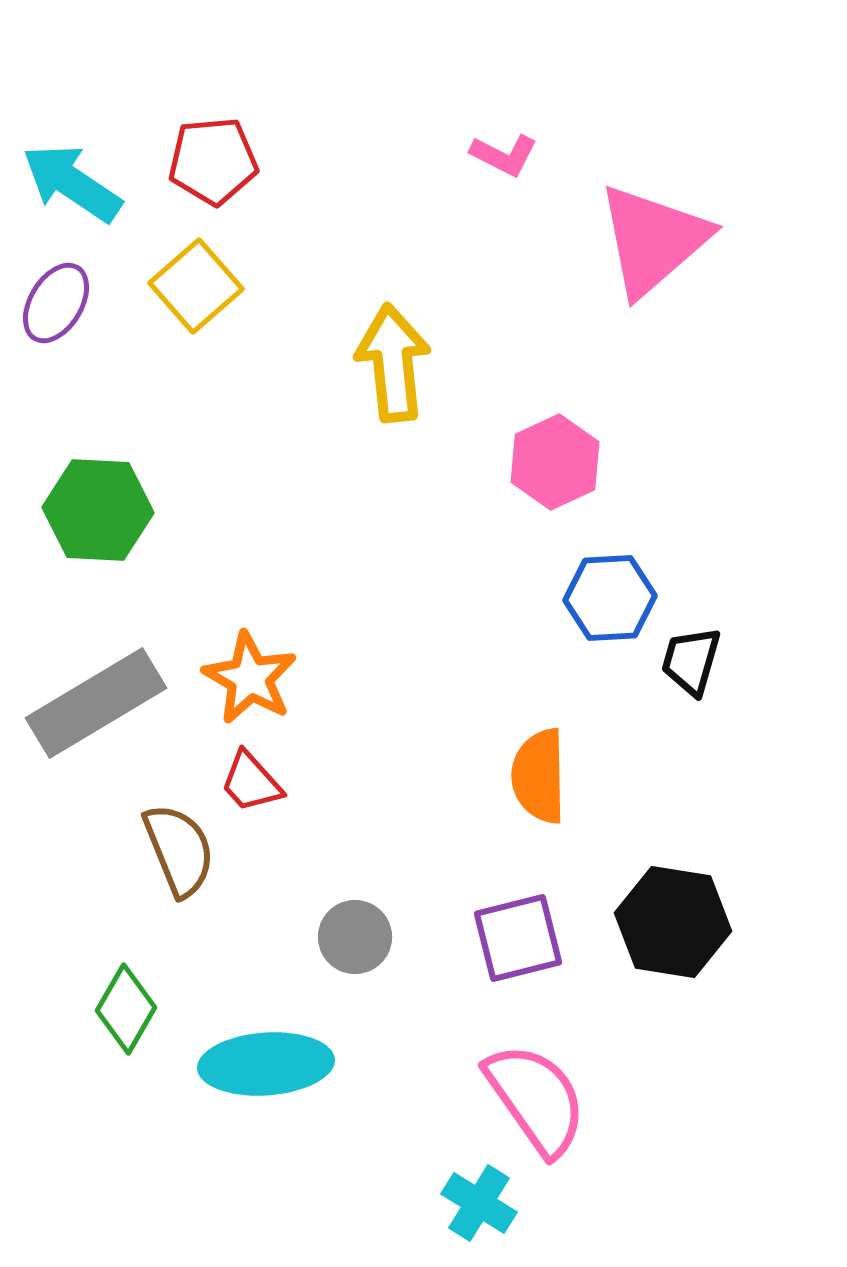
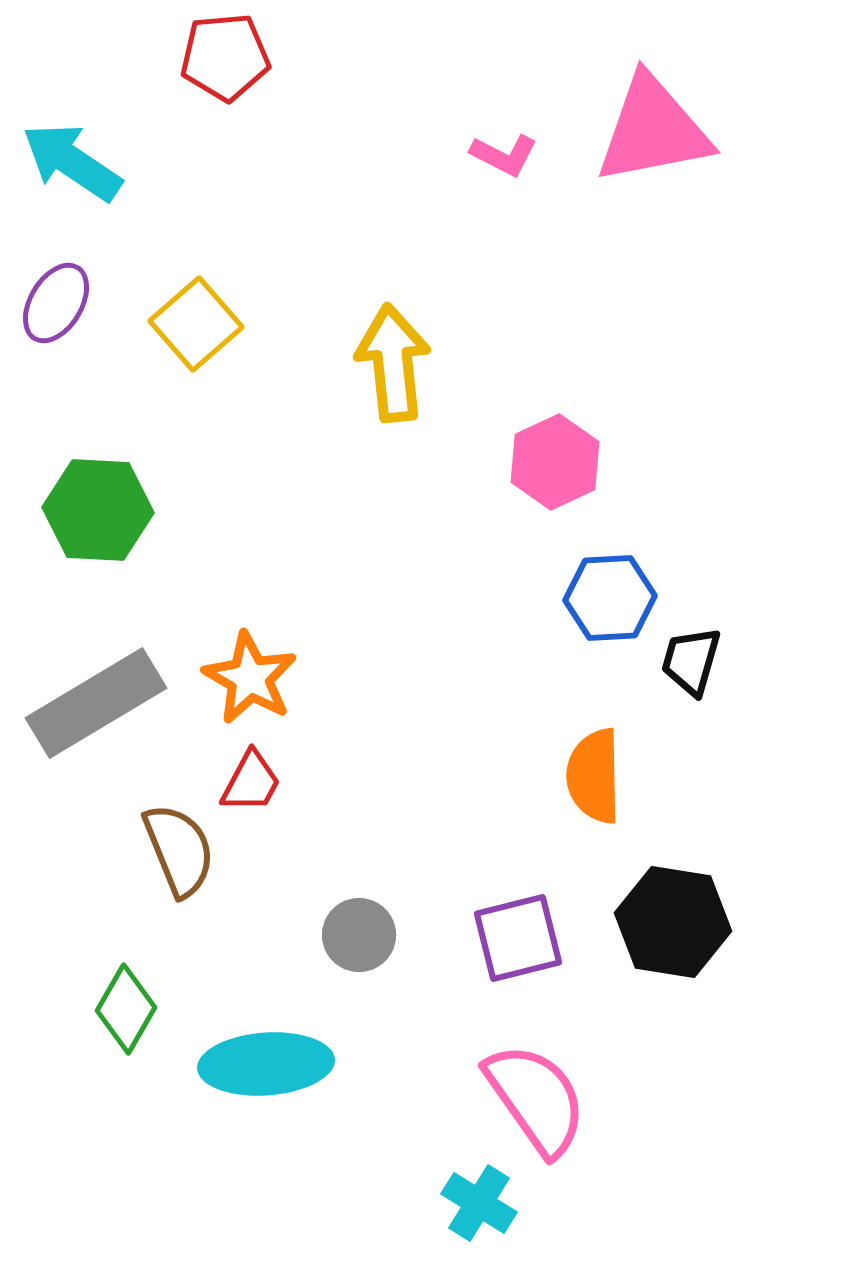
red pentagon: moved 12 px right, 104 px up
cyan arrow: moved 21 px up
pink triangle: moved 110 px up; rotated 30 degrees clockwise
yellow square: moved 38 px down
orange semicircle: moved 55 px right
red trapezoid: rotated 110 degrees counterclockwise
gray circle: moved 4 px right, 2 px up
